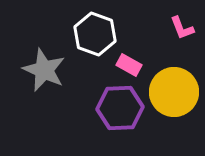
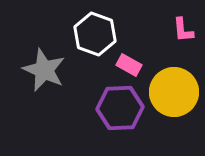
pink L-shape: moved 1 px right, 2 px down; rotated 16 degrees clockwise
